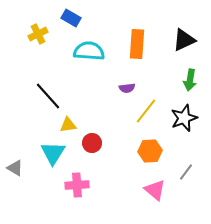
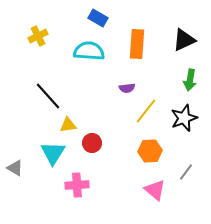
blue rectangle: moved 27 px right
yellow cross: moved 2 px down
